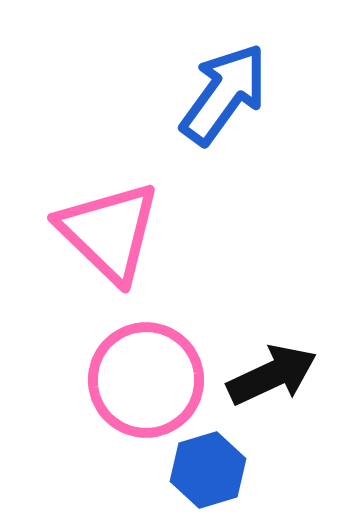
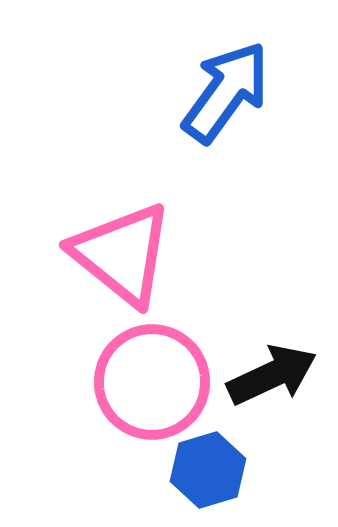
blue arrow: moved 2 px right, 2 px up
pink triangle: moved 13 px right, 22 px down; rotated 5 degrees counterclockwise
pink circle: moved 6 px right, 2 px down
